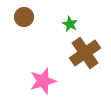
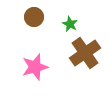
brown circle: moved 10 px right
pink star: moved 8 px left, 14 px up
